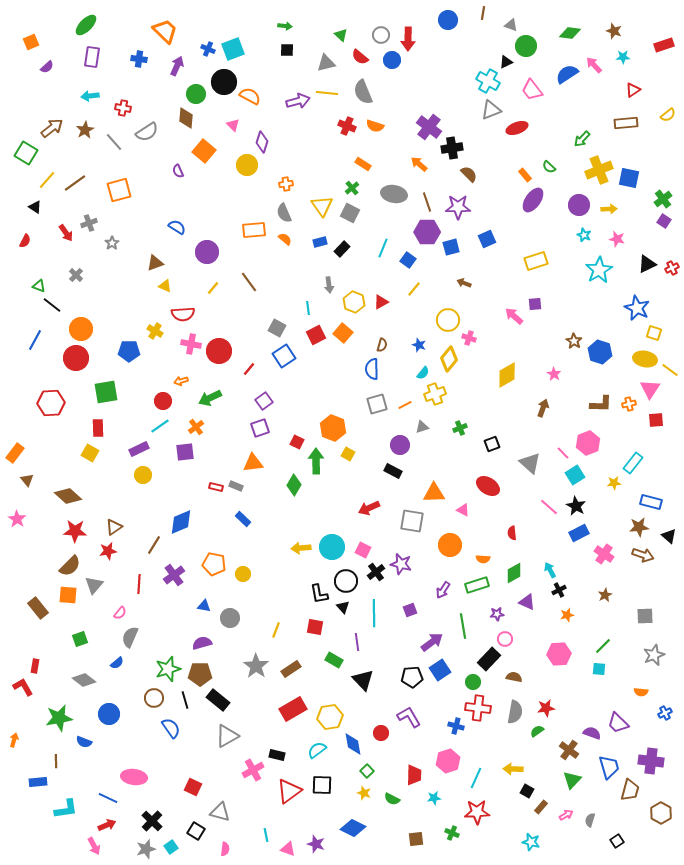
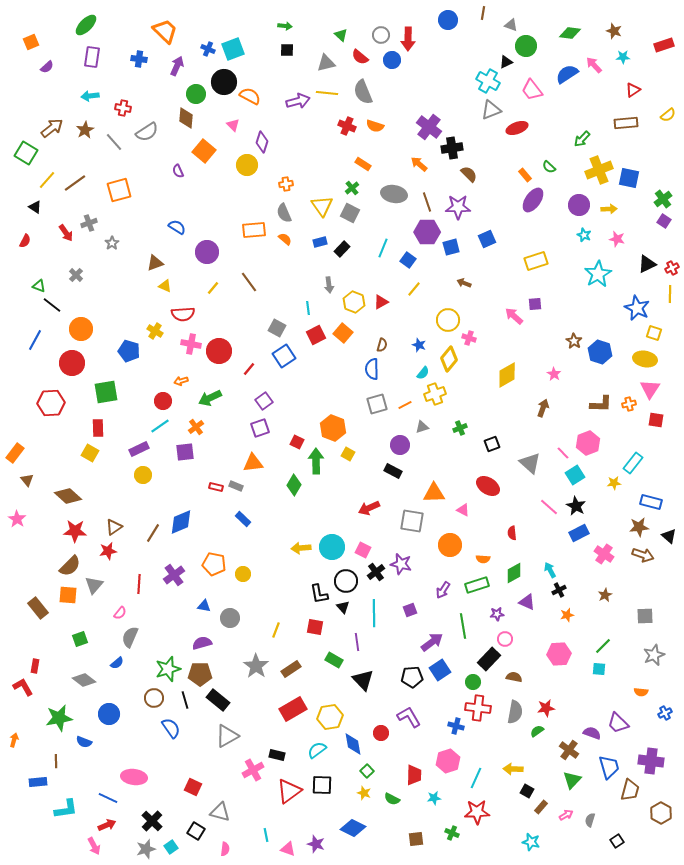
cyan star at (599, 270): moved 1 px left, 4 px down
blue pentagon at (129, 351): rotated 15 degrees clockwise
red circle at (76, 358): moved 4 px left, 5 px down
yellow line at (670, 370): moved 76 px up; rotated 54 degrees clockwise
red square at (656, 420): rotated 14 degrees clockwise
brown line at (154, 545): moved 1 px left, 12 px up
